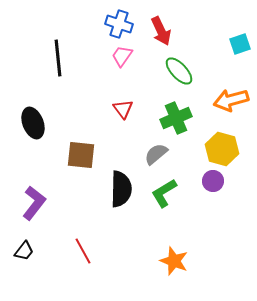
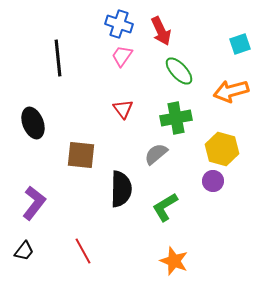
orange arrow: moved 9 px up
green cross: rotated 12 degrees clockwise
green L-shape: moved 1 px right, 14 px down
